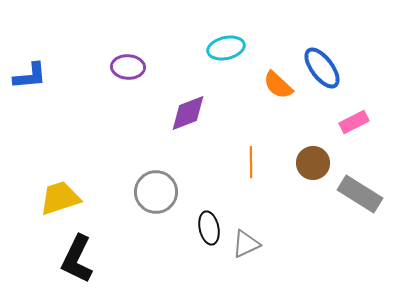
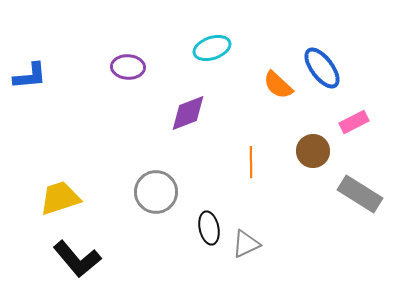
cyan ellipse: moved 14 px left; rotated 6 degrees counterclockwise
brown circle: moved 12 px up
black L-shape: rotated 66 degrees counterclockwise
